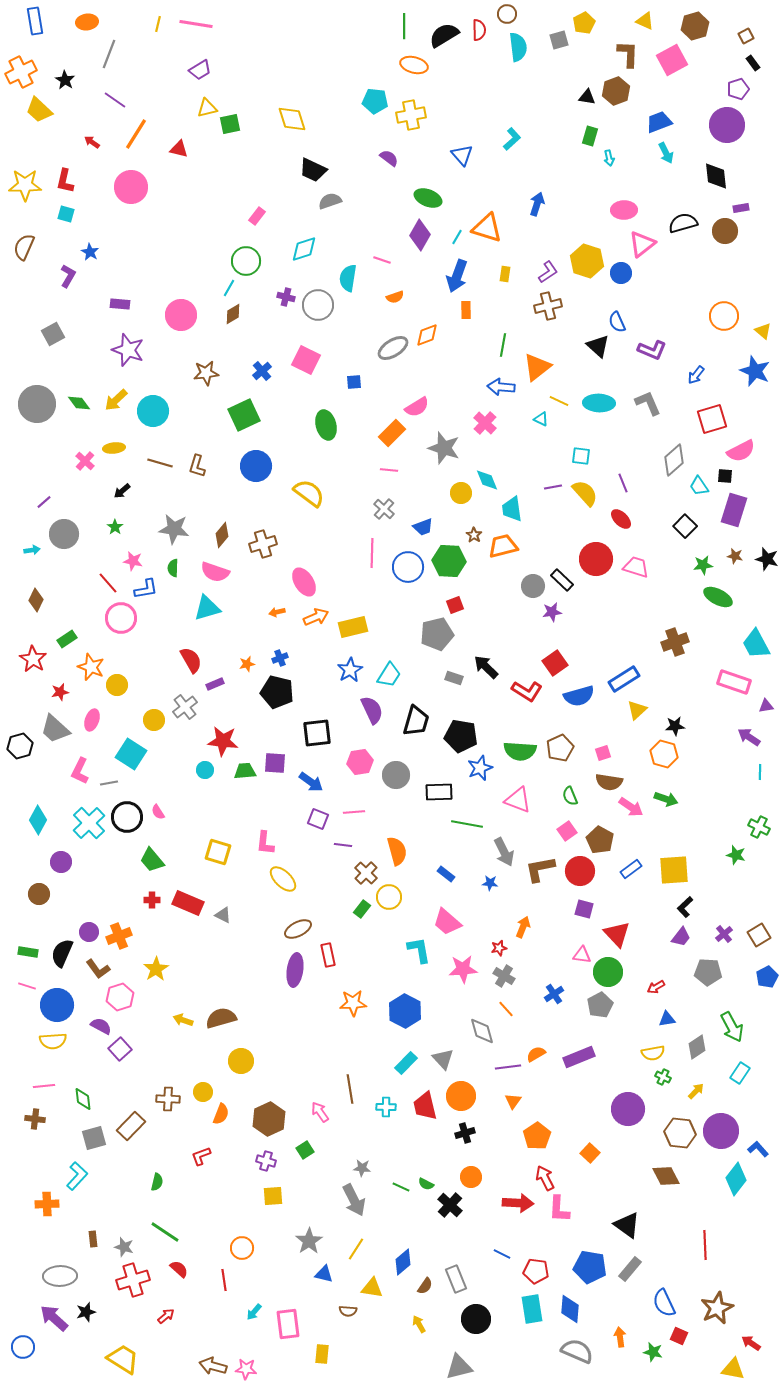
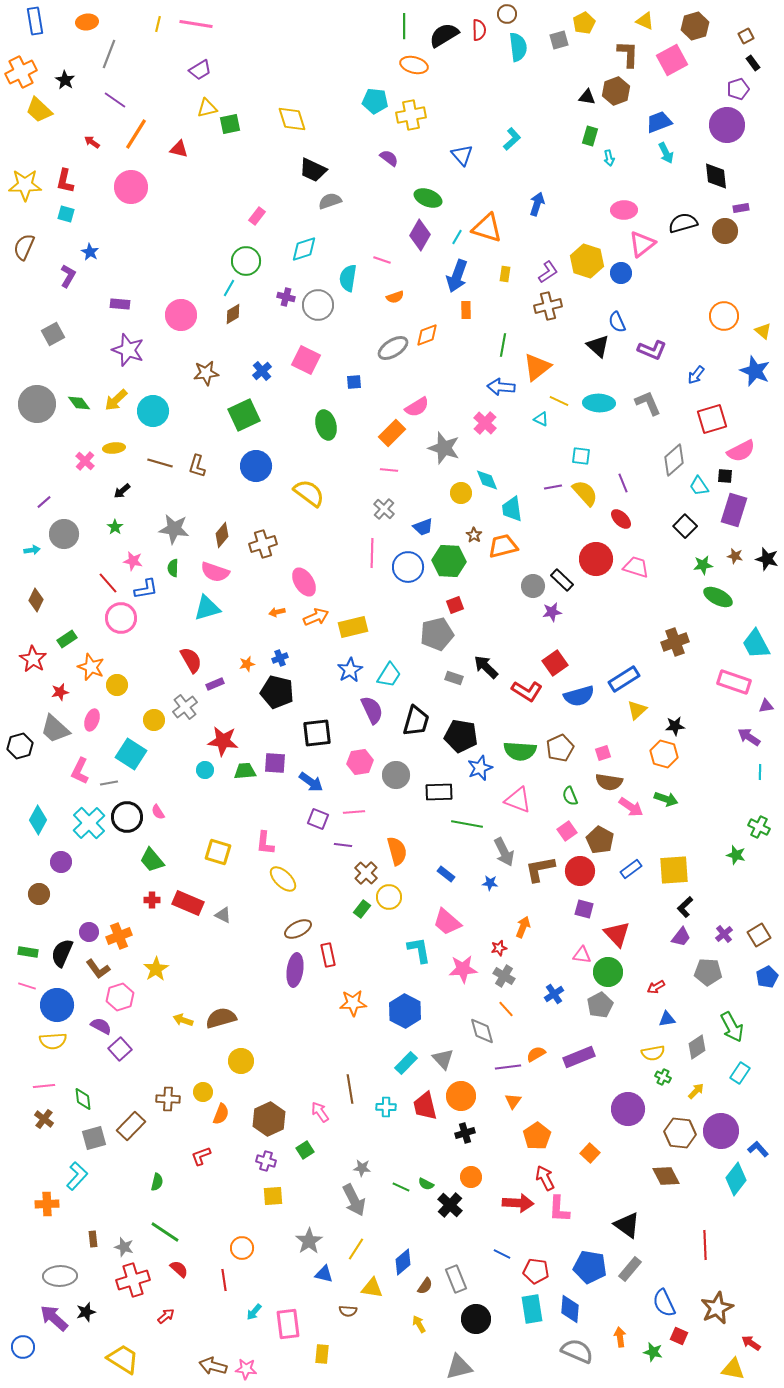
brown cross at (35, 1119): moved 9 px right; rotated 30 degrees clockwise
